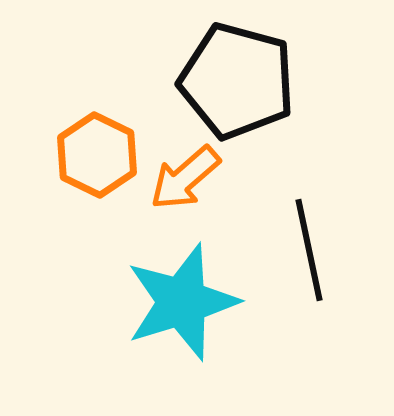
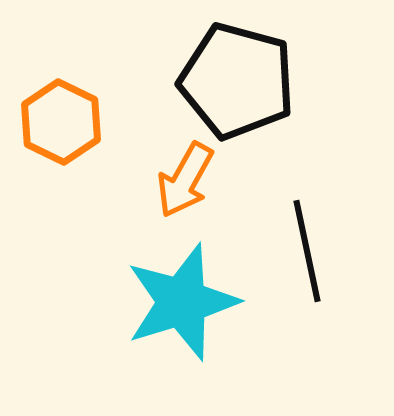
orange hexagon: moved 36 px left, 33 px up
orange arrow: moved 2 px down; rotated 20 degrees counterclockwise
black line: moved 2 px left, 1 px down
